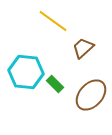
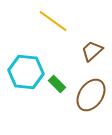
brown trapezoid: moved 9 px right, 3 px down
green rectangle: moved 2 px right
brown ellipse: rotated 8 degrees counterclockwise
